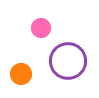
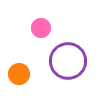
orange circle: moved 2 px left
